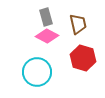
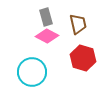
cyan circle: moved 5 px left
